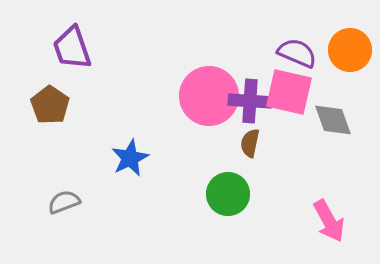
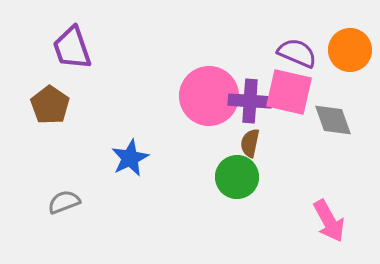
green circle: moved 9 px right, 17 px up
